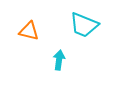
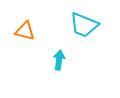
orange triangle: moved 4 px left
